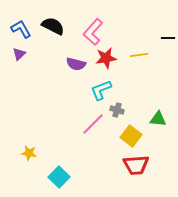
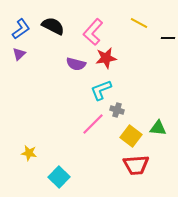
blue L-shape: rotated 85 degrees clockwise
yellow line: moved 32 px up; rotated 36 degrees clockwise
green triangle: moved 9 px down
